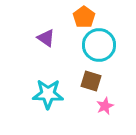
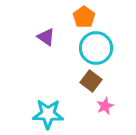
purple triangle: moved 1 px up
cyan circle: moved 3 px left, 3 px down
brown square: rotated 20 degrees clockwise
cyan star: moved 20 px down
